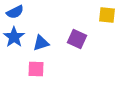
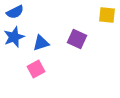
blue star: rotated 15 degrees clockwise
pink square: rotated 30 degrees counterclockwise
